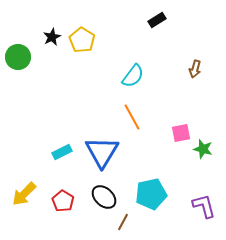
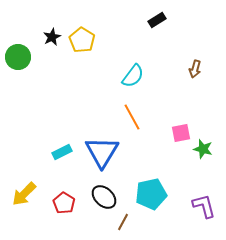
red pentagon: moved 1 px right, 2 px down
